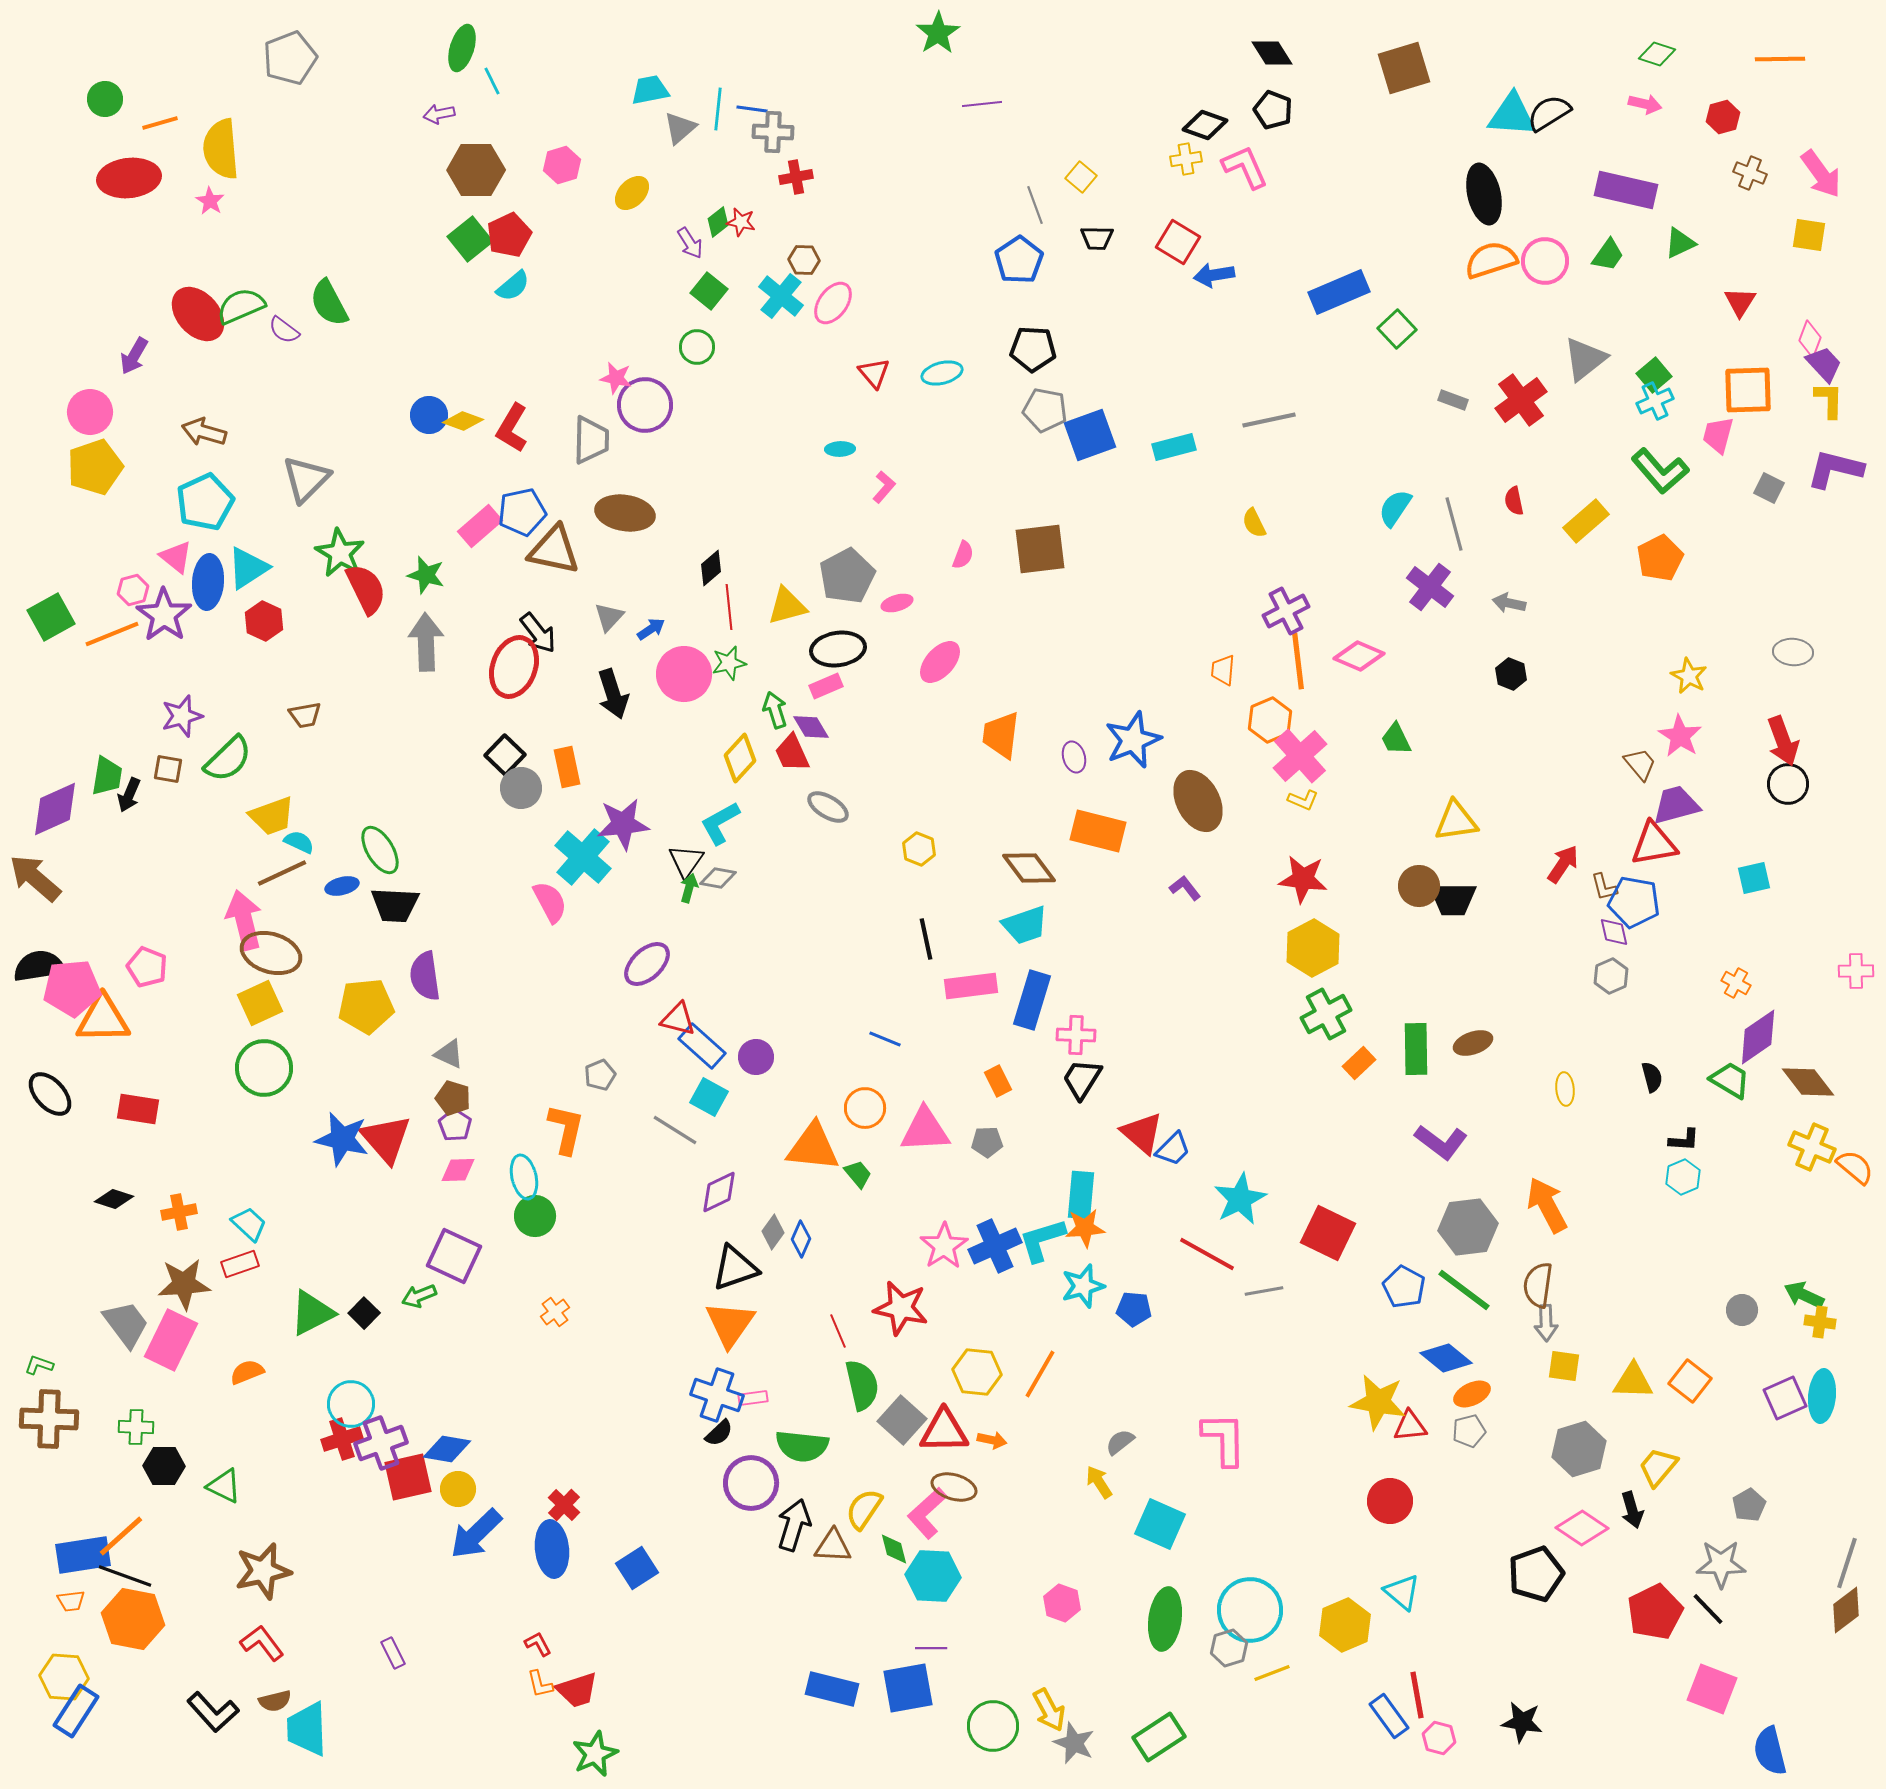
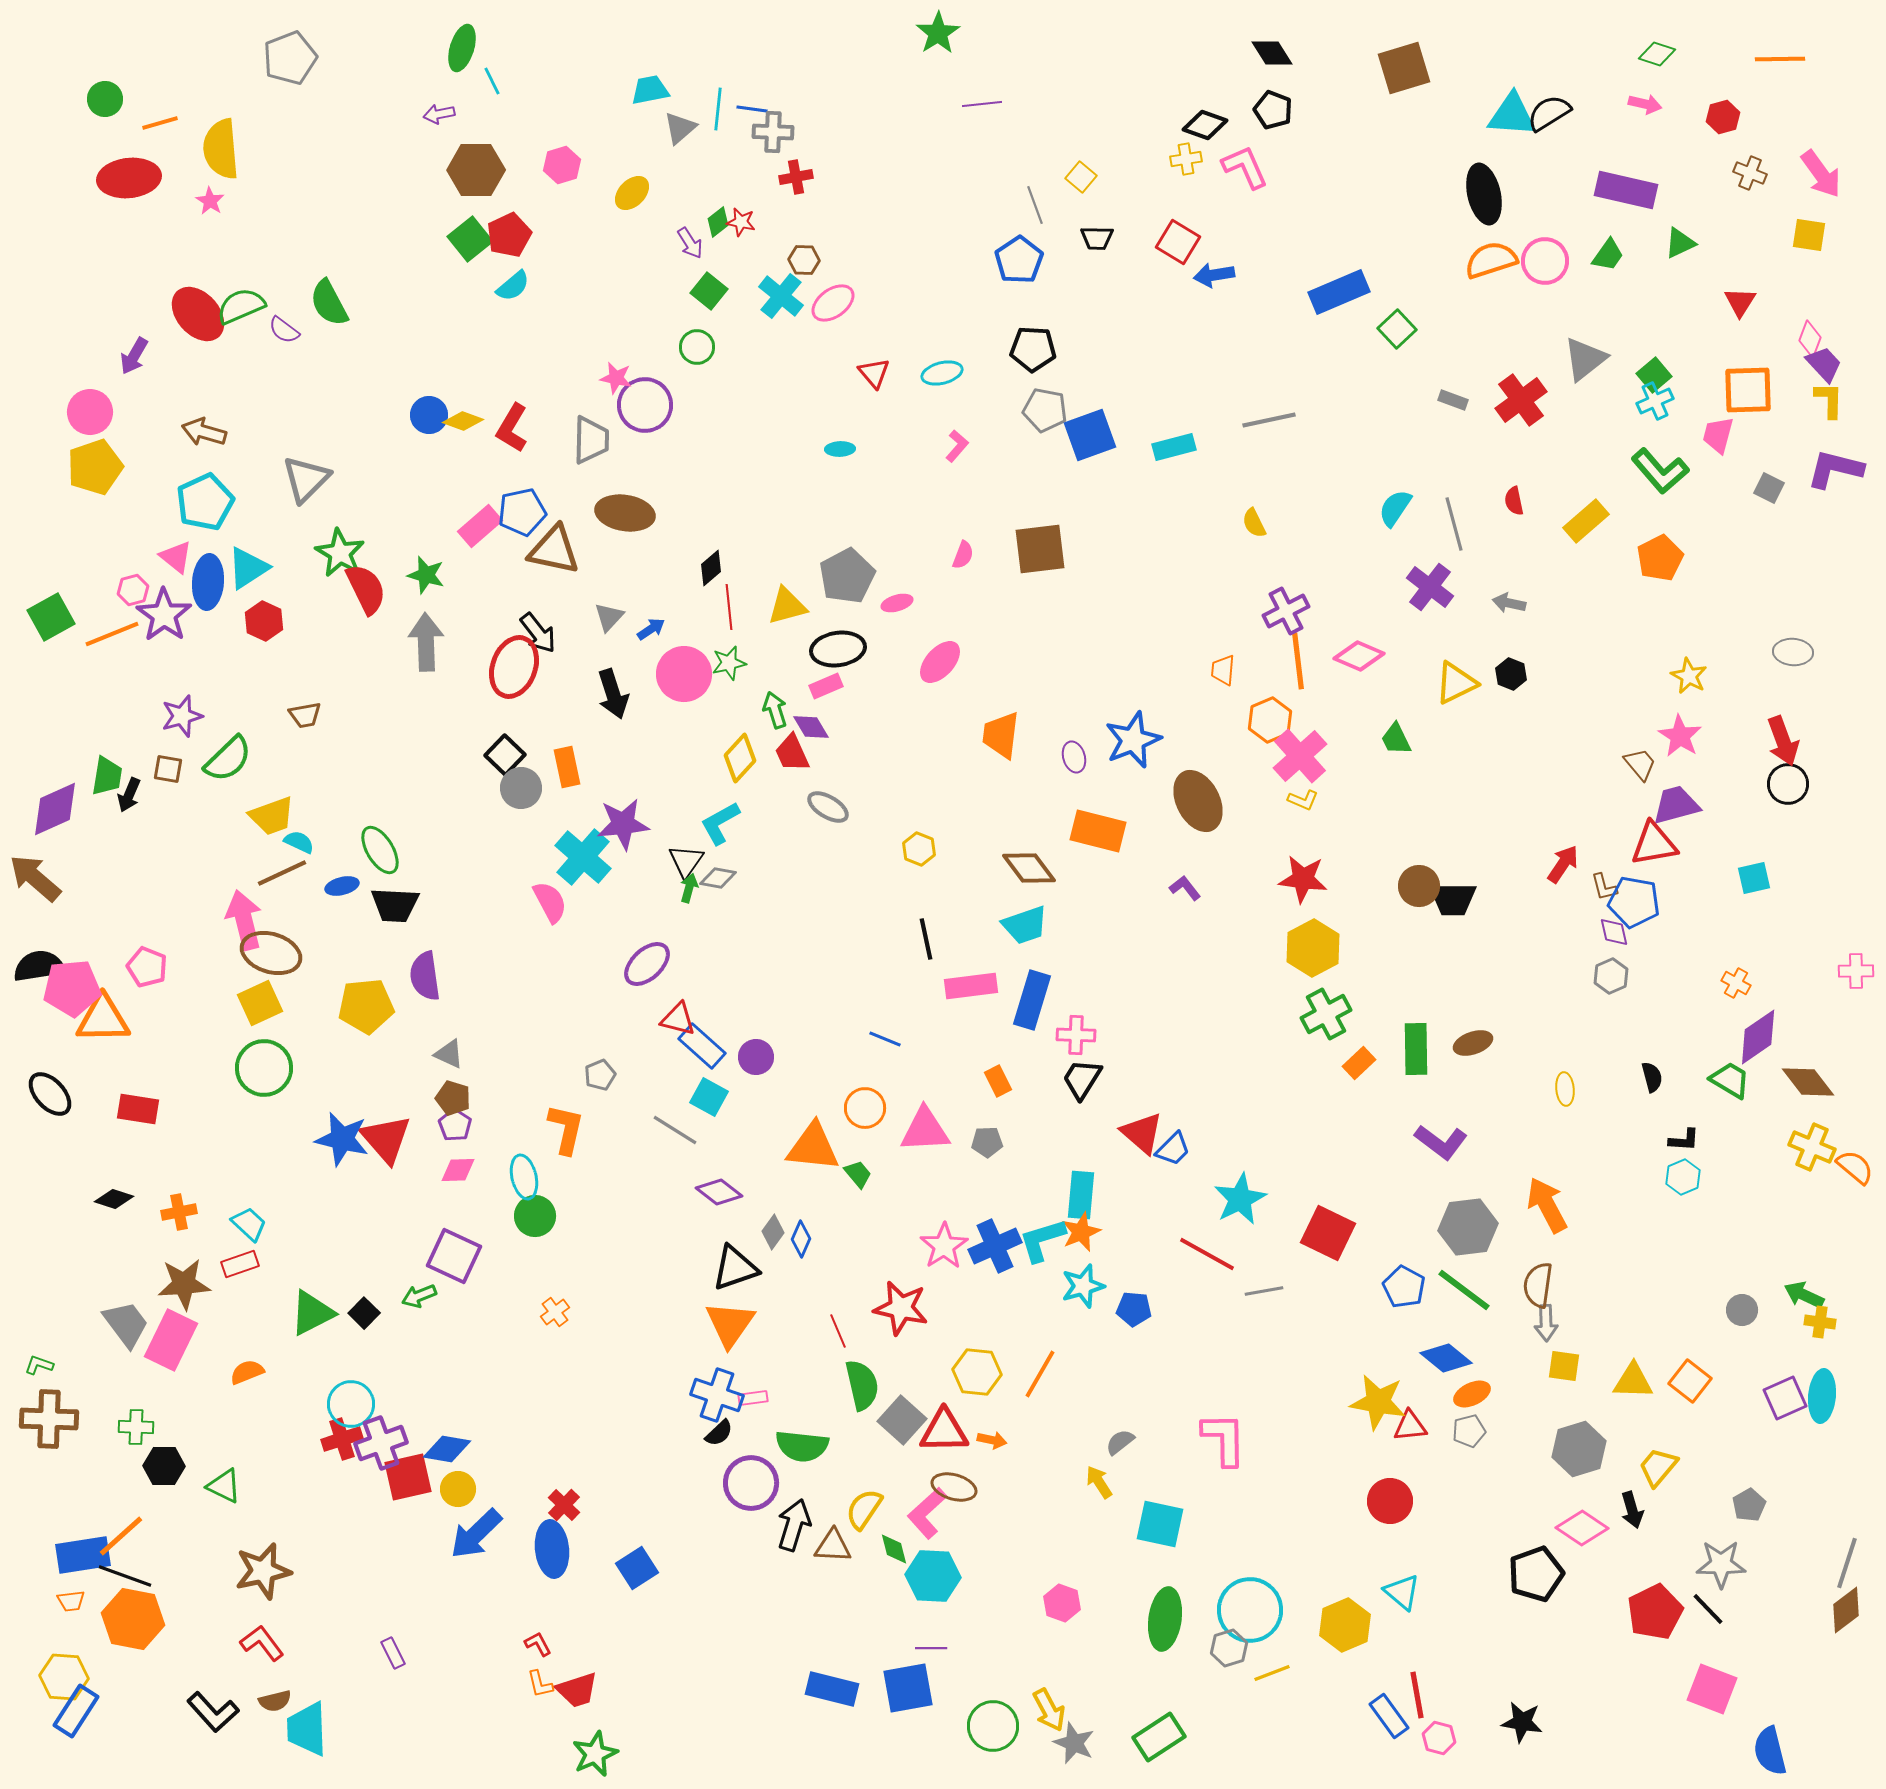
pink ellipse at (833, 303): rotated 18 degrees clockwise
pink L-shape at (884, 487): moved 73 px right, 41 px up
yellow triangle at (1456, 821): moved 138 px up; rotated 18 degrees counterclockwise
purple diamond at (719, 1192): rotated 63 degrees clockwise
orange star at (1085, 1228): moved 4 px left, 4 px down; rotated 18 degrees counterclockwise
cyan square at (1160, 1524): rotated 12 degrees counterclockwise
